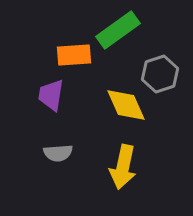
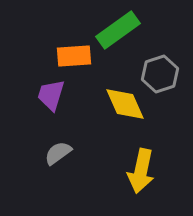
orange rectangle: moved 1 px down
purple trapezoid: rotated 8 degrees clockwise
yellow diamond: moved 1 px left, 1 px up
gray semicircle: rotated 148 degrees clockwise
yellow arrow: moved 18 px right, 4 px down
